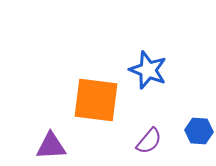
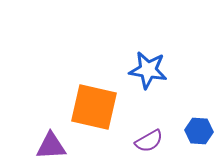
blue star: rotated 12 degrees counterclockwise
orange square: moved 2 px left, 7 px down; rotated 6 degrees clockwise
purple semicircle: rotated 20 degrees clockwise
